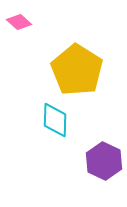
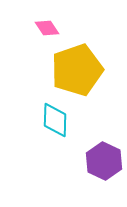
pink diamond: moved 28 px right, 6 px down; rotated 15 degrees clockwise
yellow pentagon: rotated 21 degrees clockwise
